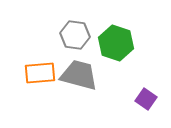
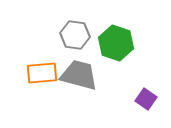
orange rectangle: moved 2 px right
